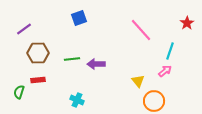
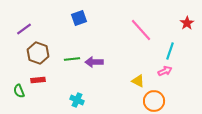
brown hexagon: rotated 20 degrees clockwise
purple arrow: moved 2 px left, 2 px up
pink arrow: rotated 16 degrees clockwise
yellow triangle: rotated 24 degrees counterclockwise
green semicircle: moved 1 px up; rotated 40 degrees counterclockwise
